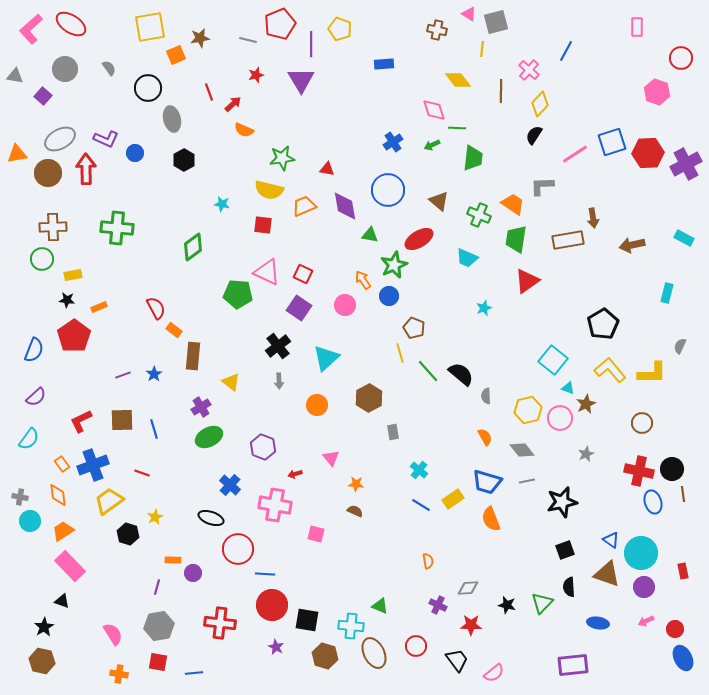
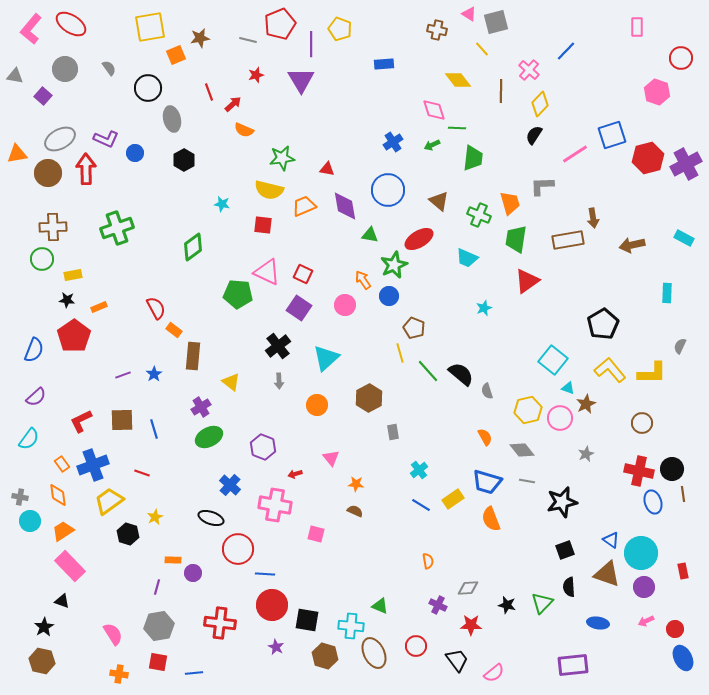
pink L-shape at (31, 29): rotated 8 degrees counterclockwise
yellow line at (482, 49): rotated 49 degrees counterclockwise
blue line at (566, 51): rotated 15 degrees clockwise
blue square at (612, 142): moved 7 px up
red hexagon at (648, 153): moved 5 px down; rotated 12 degrees counterclockwise
orange trapezoid at (513, 204): moved 3 px left, 1 px up; rotated 40 degrees clockwise
green cross at (117, 228): rotated 24 degrees counterclockwise
cyan rectangle at (667, 293): rotated 12 degrees counterclockwise
gray semicircle at (486, 396): moved 1 px right, 5 px up; rotated 14 degrees counterclockwise
cyan cross at (419, 470): rotated 12 degrees clockwise
gray line at (527, 481): rotated 21 degrees clockwise
